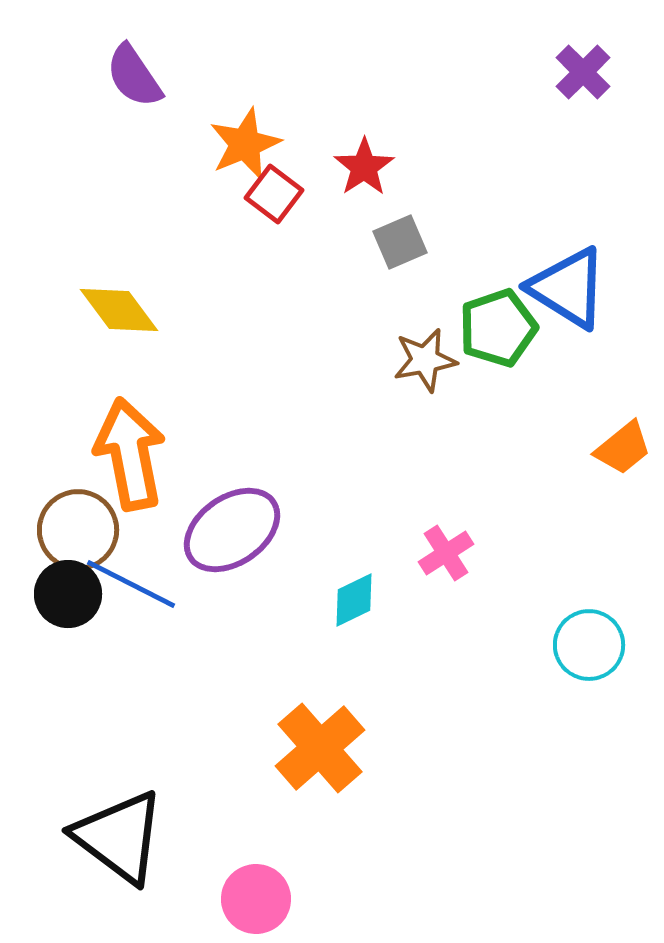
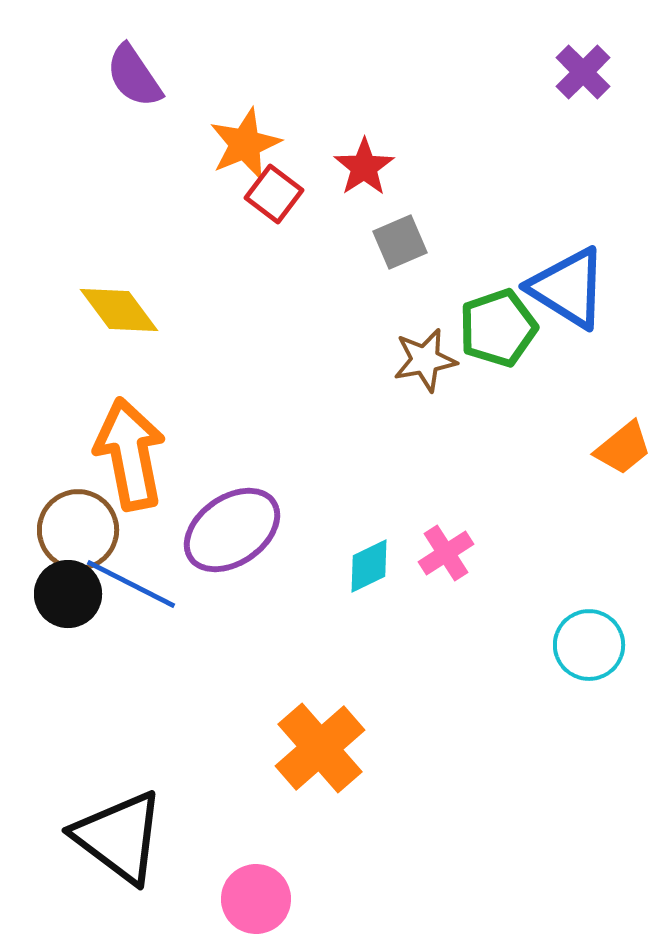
cyan diamond: moved 15 px right, 34 px up
